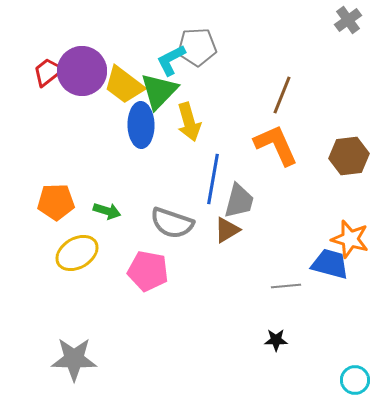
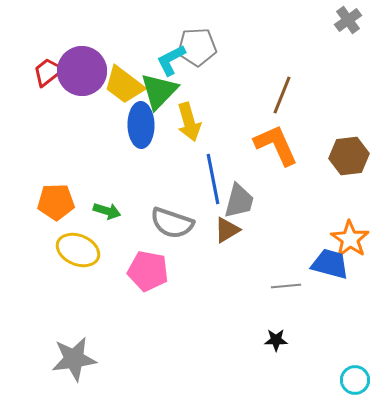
blue line: rotated 21 degrees counterclockwise
orange star: rotated 18 degrees clockwise
yellow ellipse: moved 1 px right, 3 px up; rotated 54 degrees clockwise
gray star: rotated 9 degrees counterclockwise
